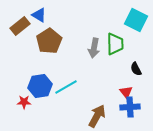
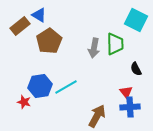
red star: rotated 16 degrees clockwise
